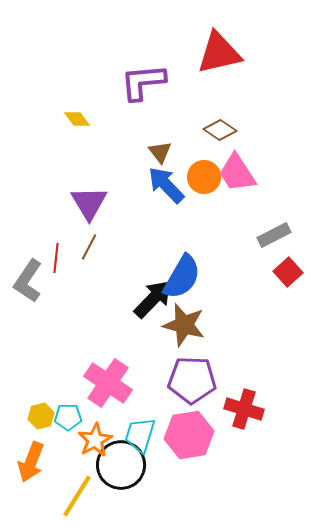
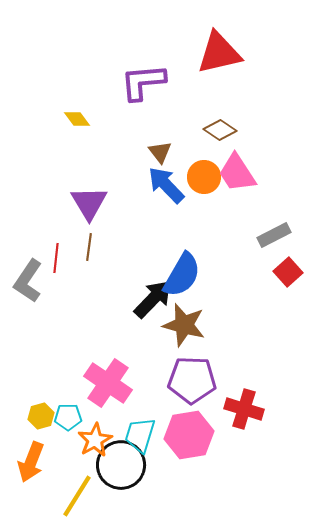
brown line: rotated 20 degrees counterclockwise
blue semicircle: moved 2 px up
